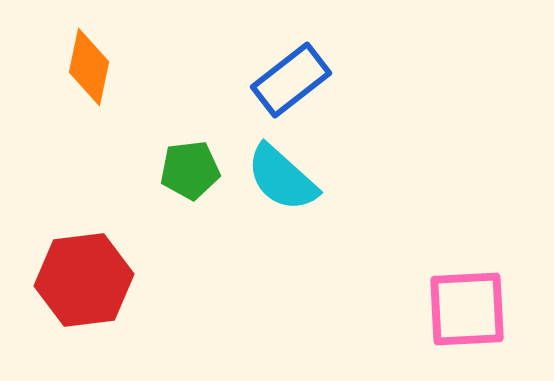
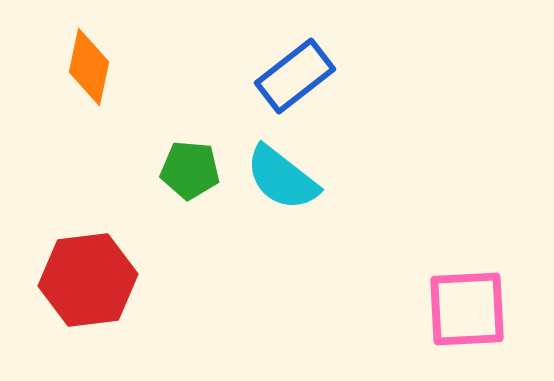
blue rectangle: moved 4 px right, 4 px up
green pentagon: rotated 12 degrees clockwise
cyan semicircle: rotated 4 degrees counterclockwise
red hexagon: moved 4 px right
